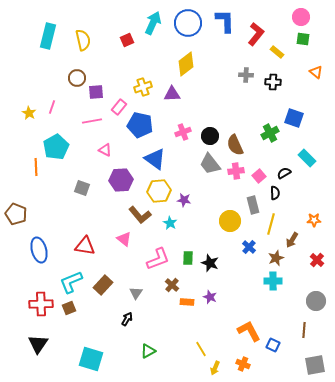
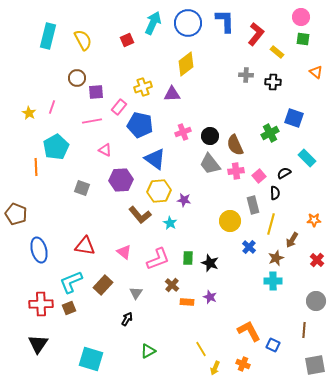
yellow semicircle at (83, 40): rotated 15 degrees counterclockwise
pink triangle at (124, 239): moved 13 px down
